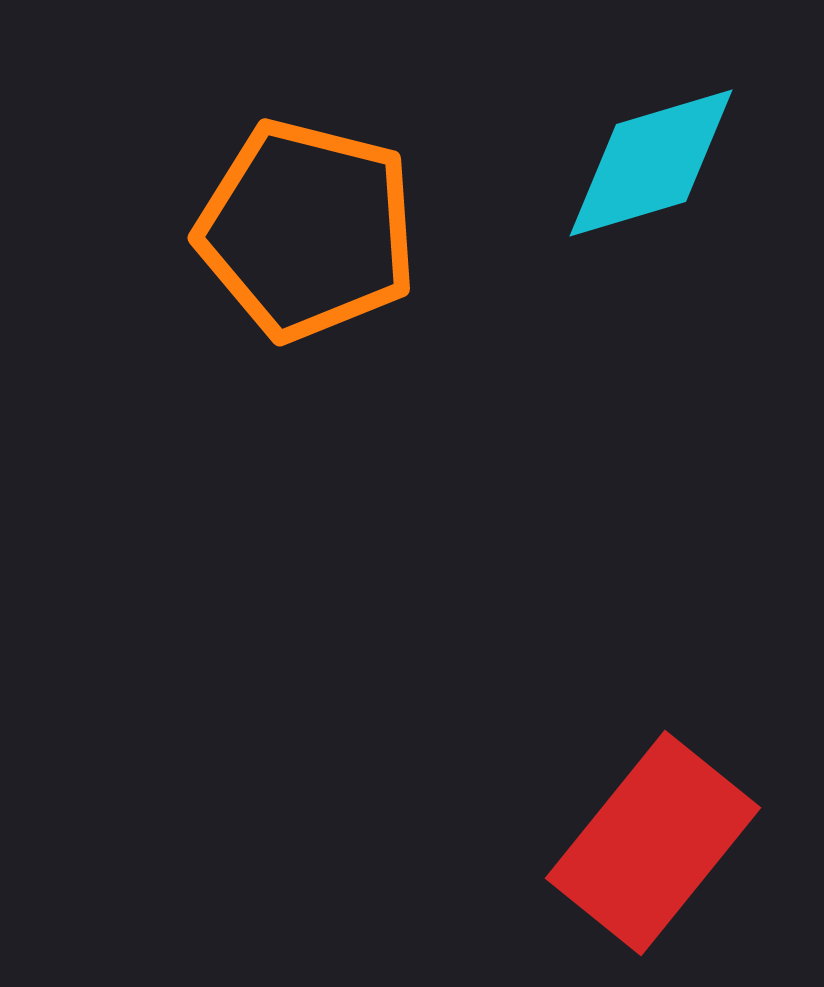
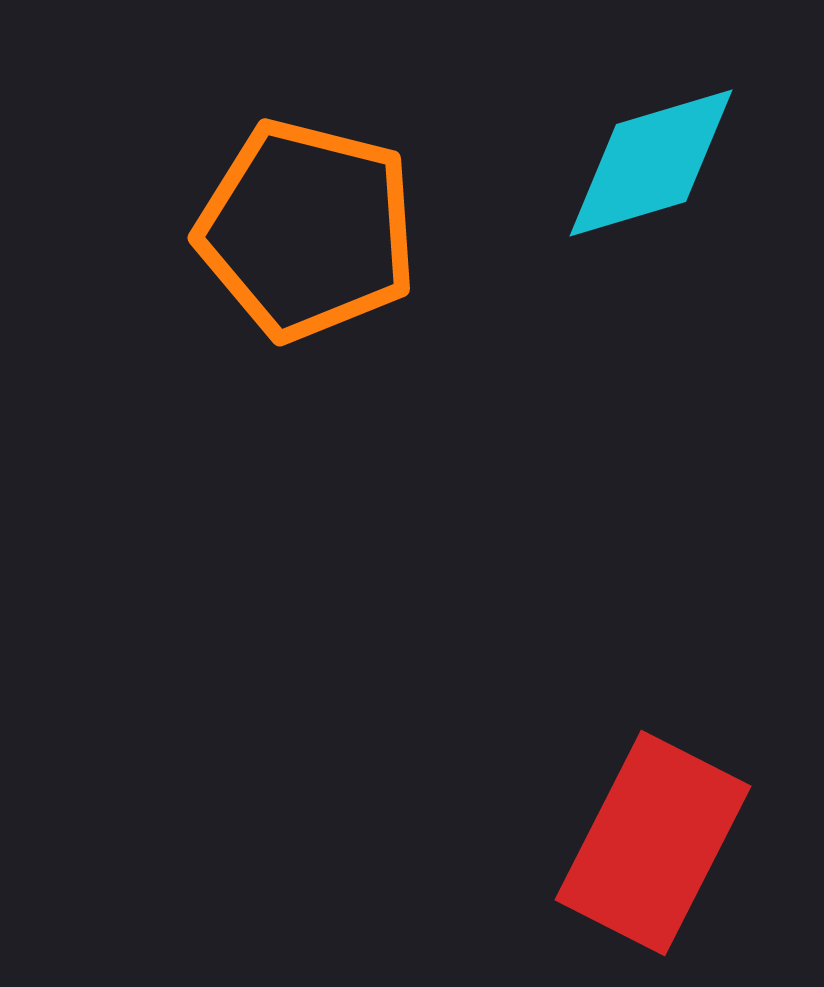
red rectangle: rotated 12 degrees counterclockwise
